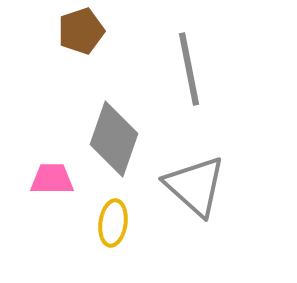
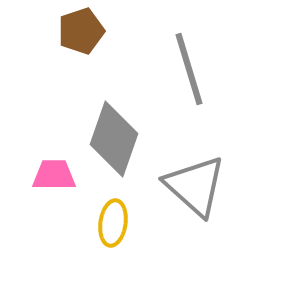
gray line: rotated 6 degrees counterclockwise
pink trapezoid: moved 2 px right, 4 px up
